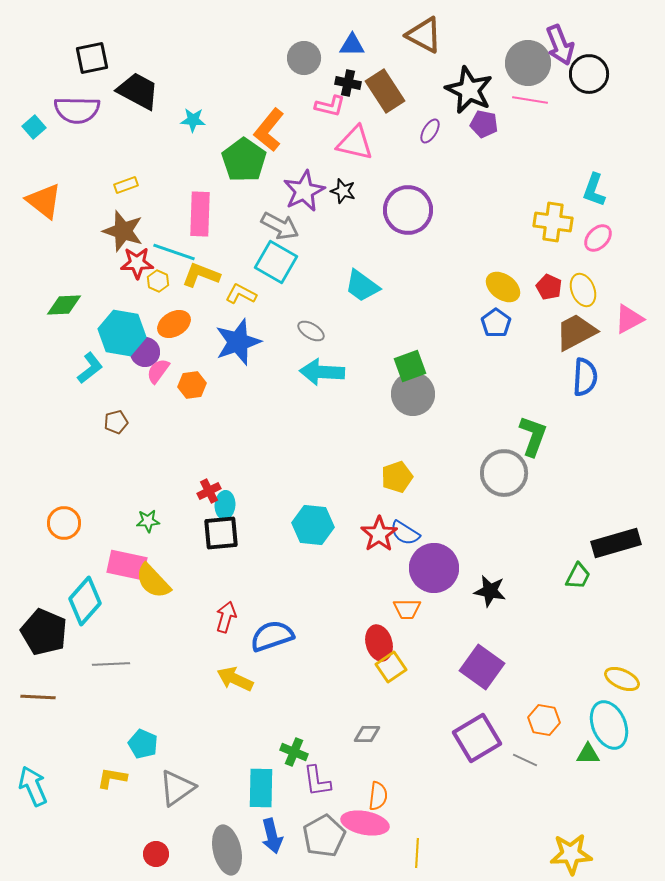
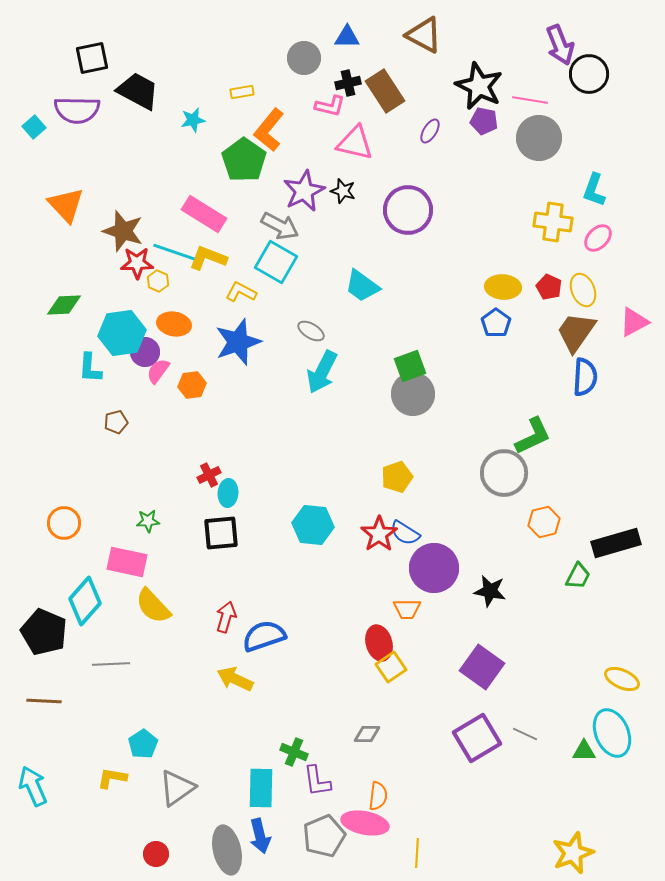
blue triangle at (352, 45): moved 5 px left, 8 px up
gray circle at (528, 63): moved 11 px right, 75 px down
black cross at (348, 83): rotated 25 degrees counterclockwise
black star at (469, 90): moved 10 px right, 4 px up
cyan star at (193, 120): rotated 15 degrees counterclockwise
purple pentagon at (484, 124): moved 3 px up
yellow rectangle at (126, 185): moved 116 px right, 93 px up; rotated 10 degrees clockwise
orange triangle at (44, 201): moved 22 px right, 4 px down; rotated 9 degrees clockwise
pink rectangle at (200, 214): moved 4 px right; rotated 60 degrees counterclockwise
yellow L-shape at (201, 275): moved 7 px right, 17 px up
yellow ellipse at (503, 287): rotated 32 degrees counterclockwise
yellow L-shape at (241, 294): moved 2 px up
pink triangle at (629, 319): moved 5 px right, 3 px down
orange ellipse at (174, 324): rotated 40 degrees clockwise
brown trapezoid at (576, 332): rotated 27 degrees counterclockwise
cyan hexagon at (122, 333): rotated 18 degrees counterclockwise
cyan L-shape at (90, 368): rotated 132 degrees clockwise
cyan arrow at (322, 372): rotated 66 degrees counterclockwise
green L-shape at (533, 436): rotated 45 degrees clockwise
red cross at (209, 491): moved 16 px up
cyan ellipse at (225, 505): moved 3 px right, 12 px up
pink rectangle at (127, 565): moved 3 px up
yellow semicircle at (153, 581): moved 25 px down
blue semicircle at (272, 636): moved 8 px left
brown line at (38, 697): moved 6 px right, 4 px down
orange hexagon at (544, 720): moved 198 px up; rotated 24 degrees counterclockwise
cyan ellipse at (609, 725): moved 3 px right, 8 px down
cyan pentagon at (143, 744): rotated 16 degrees clockwise
green triangle at (588, 754): moved 4 px left, 3 px up
gray line at (525, 760): moved 26 px up
blue arrow at (272, 836): moved 12 px left
gray pentagon at (324, 836): rotated 6 degrees clockwise
yellow star at (571, 854): moved 2 px right, 1 px up; rotated 18 degrees counterclockwise
